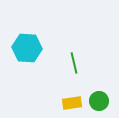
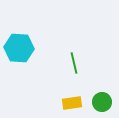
cyan hexagon: moved 8 px left
green circle: moved 3 px right, 1 px down
